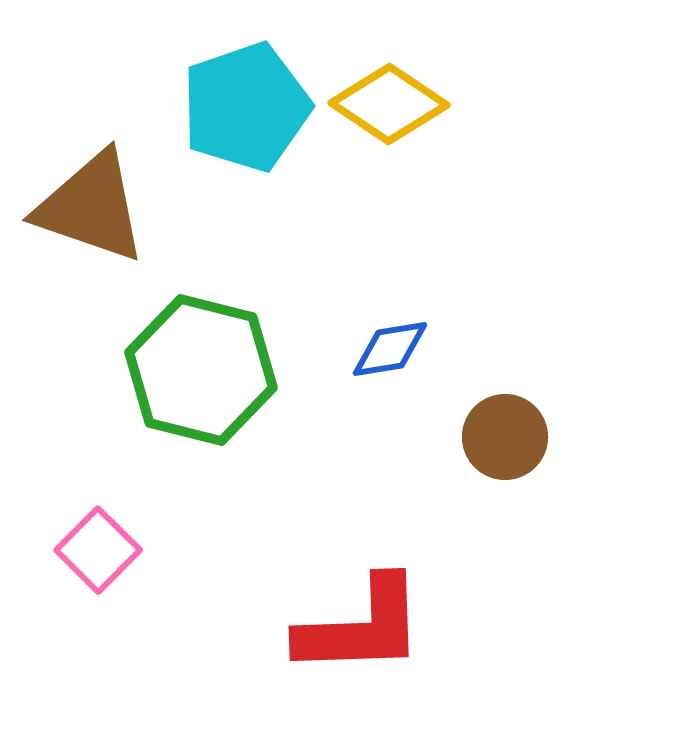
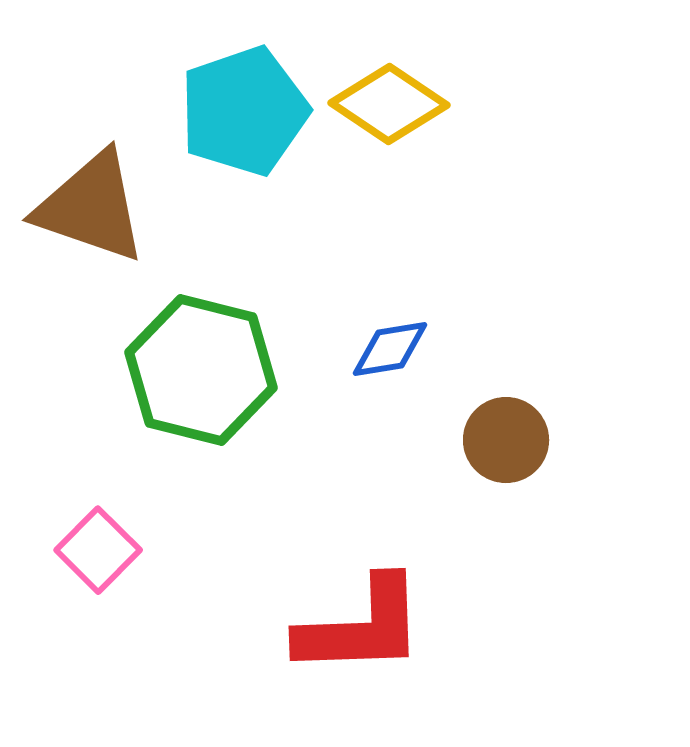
cyan pentagon: moved 2 px left, 4 px down
brown circle: moved 1 px right, 3 px down
